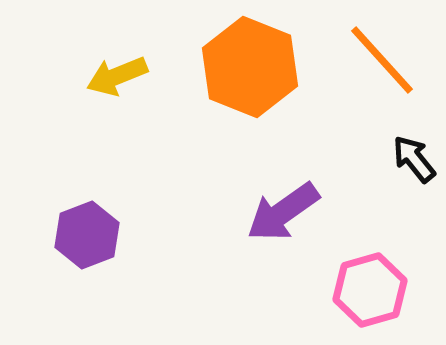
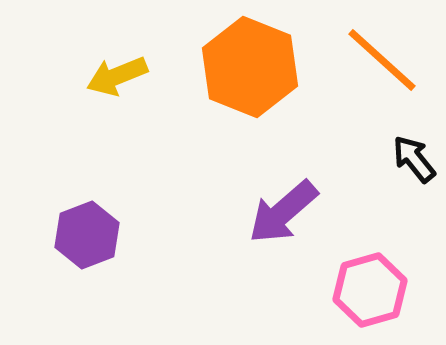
orange line: rotated 6 degrees counterclockwise
purple arrow: rotated 6 degrees counterclockwise
